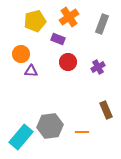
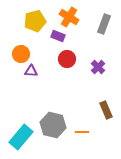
orange cross: rotated 24 degrees counterclockwise
gray rectangle: moved 2 px right
purple rectangle: moved 3 px up
red circle: moved 1 px left, 3 px up
purple cross: rotated 16 degrees counterclockwise
gray hexagon: moved 3 px right, 1 px up; rotated 20 degrees clockwise
